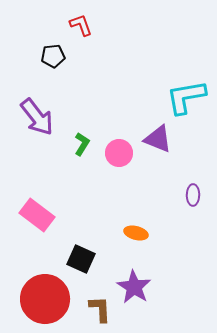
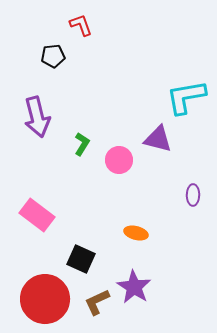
purple arrow: rotated 24 degrees clockwise
purple triangle: rotated 8 degrees counterclockwise
pink circle: moved 7 px down
brown L-shape: moved 3 px left, 7 px up; rotated 112 degrees counterclockwise
